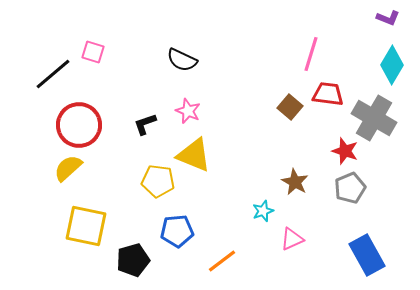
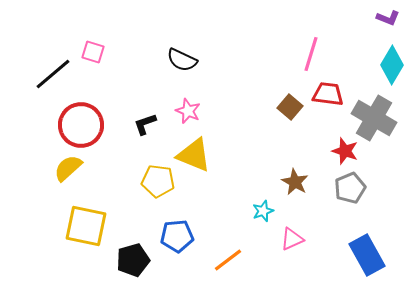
red circle: moved 2 px right
blue pentagon: moved 5 px down
orange line: moved 6 px right, 1 px up
